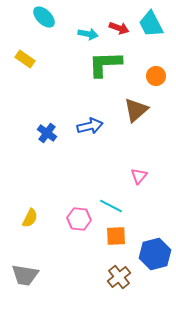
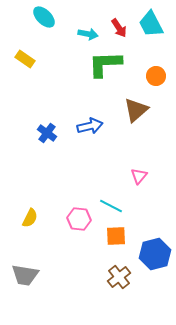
red arrow: rotated 36 degrees clockwise
